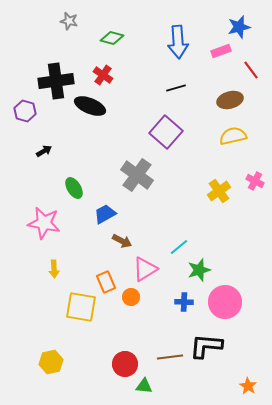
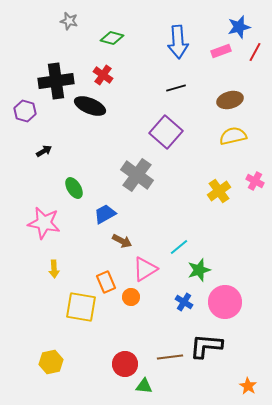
red line: moved 4 px right, 18 px up; rotated 66 degrees clockwise
blue cross: rotated 30 degrees clockwise
